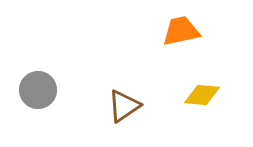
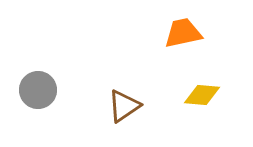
orange trapezoid: moved 2 px right, 2 px down
